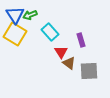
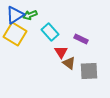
blue triangle: rotated 30 degrees clockwise
purple rectangle: moved 1 px up; rotated 48 degrees counterclockwise
